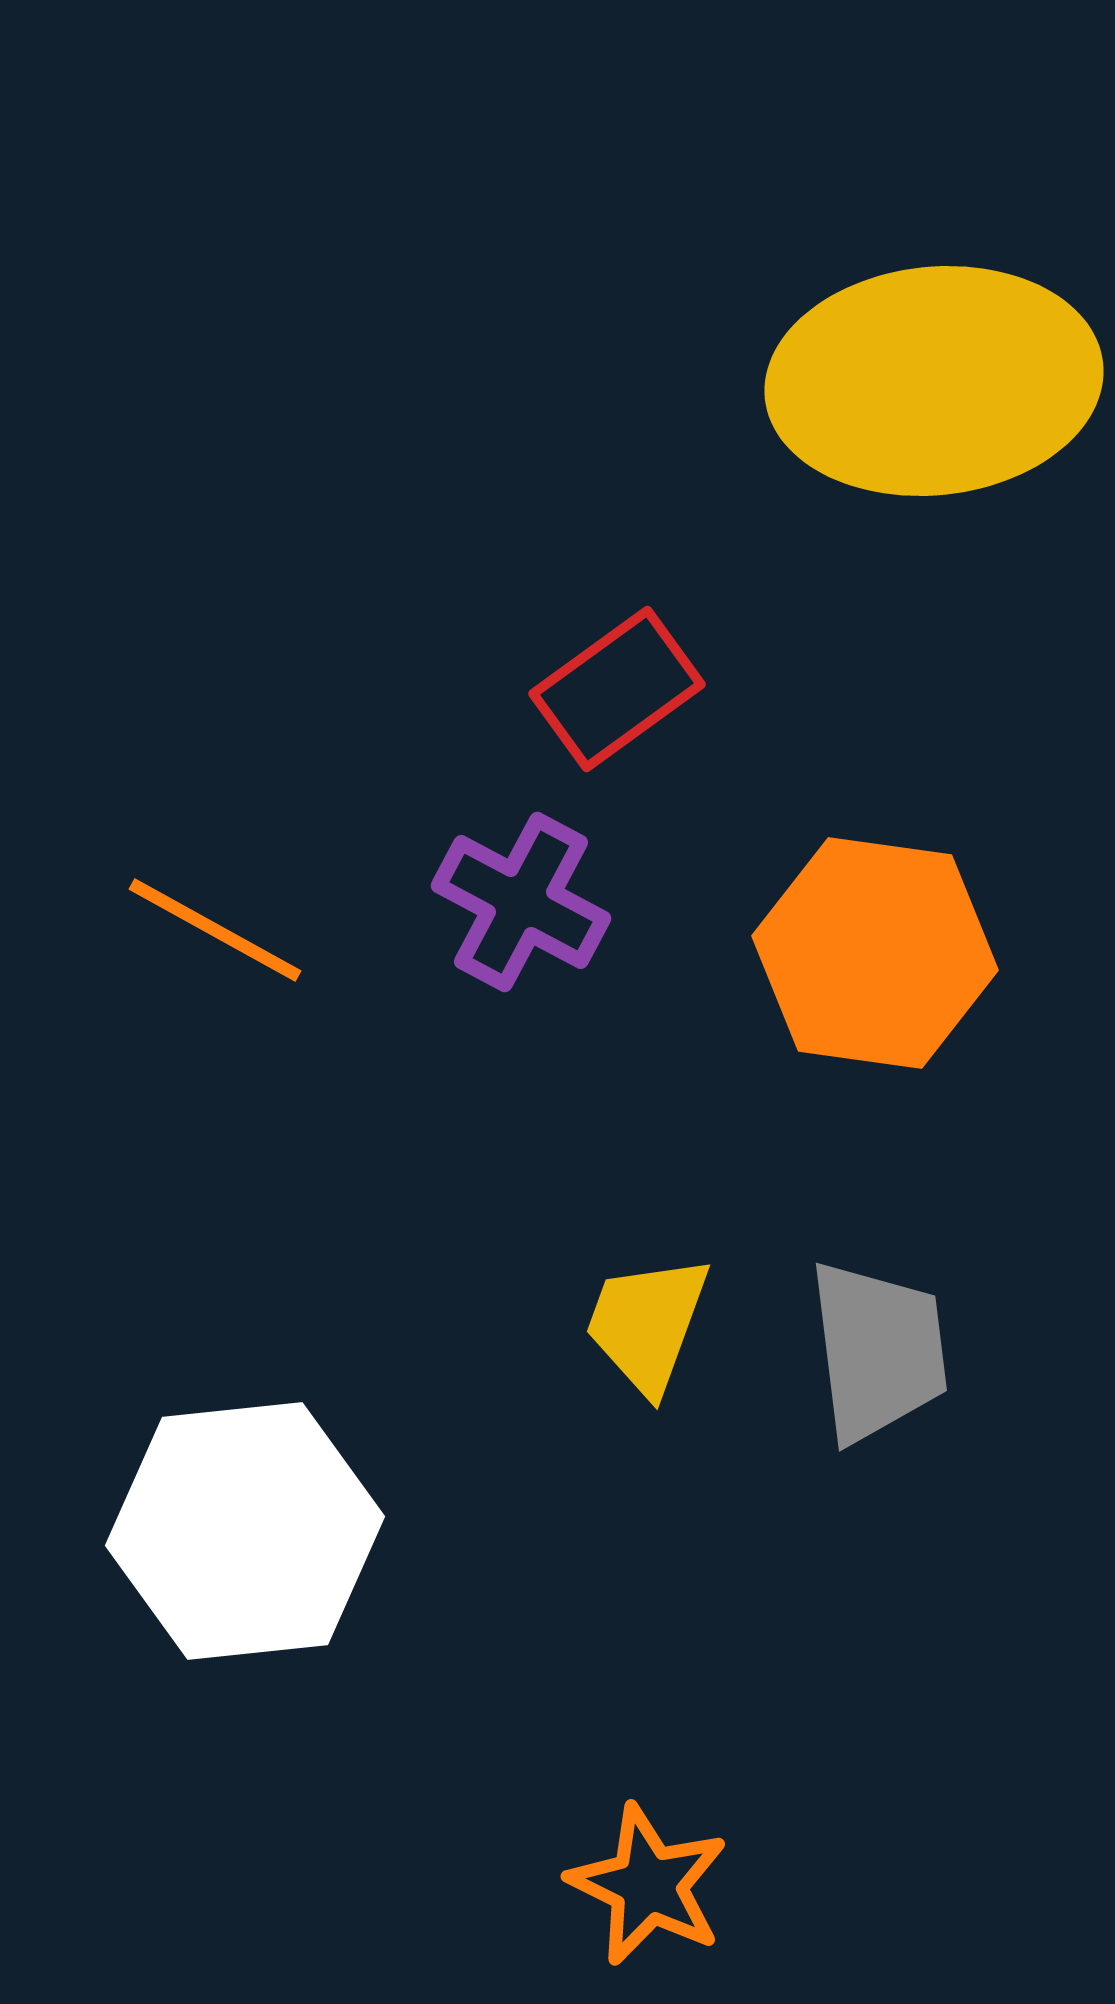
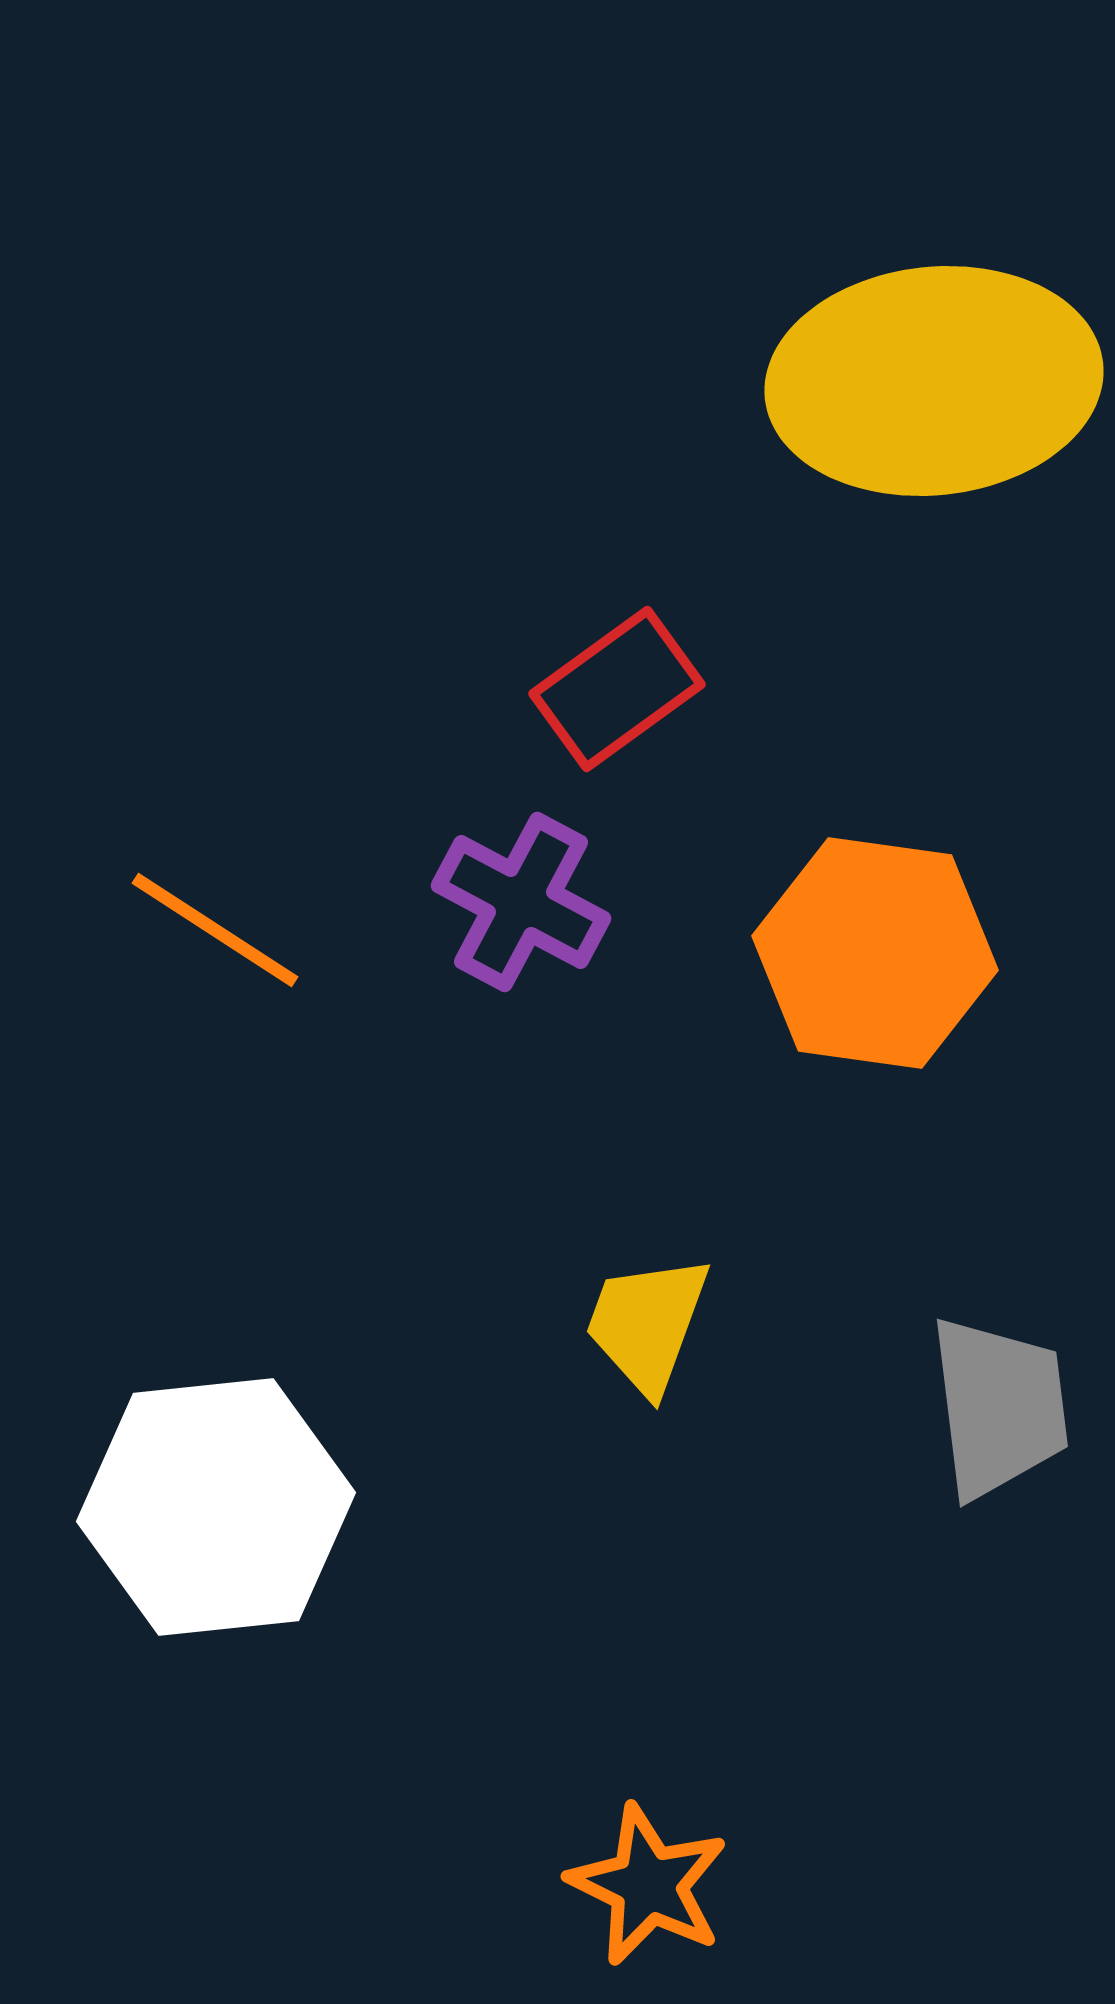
orange line: rotated 4 degrees clockwise
gray trapezoid: moved 121 px right, 56 px down
white hexagon: moved 29 px left, 24 px up
